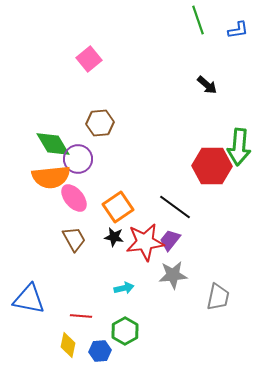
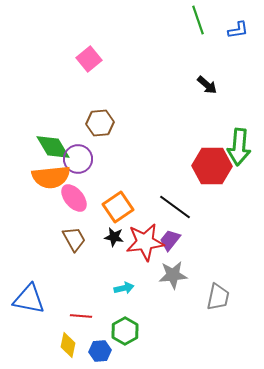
green diamond: moved 3 px down
